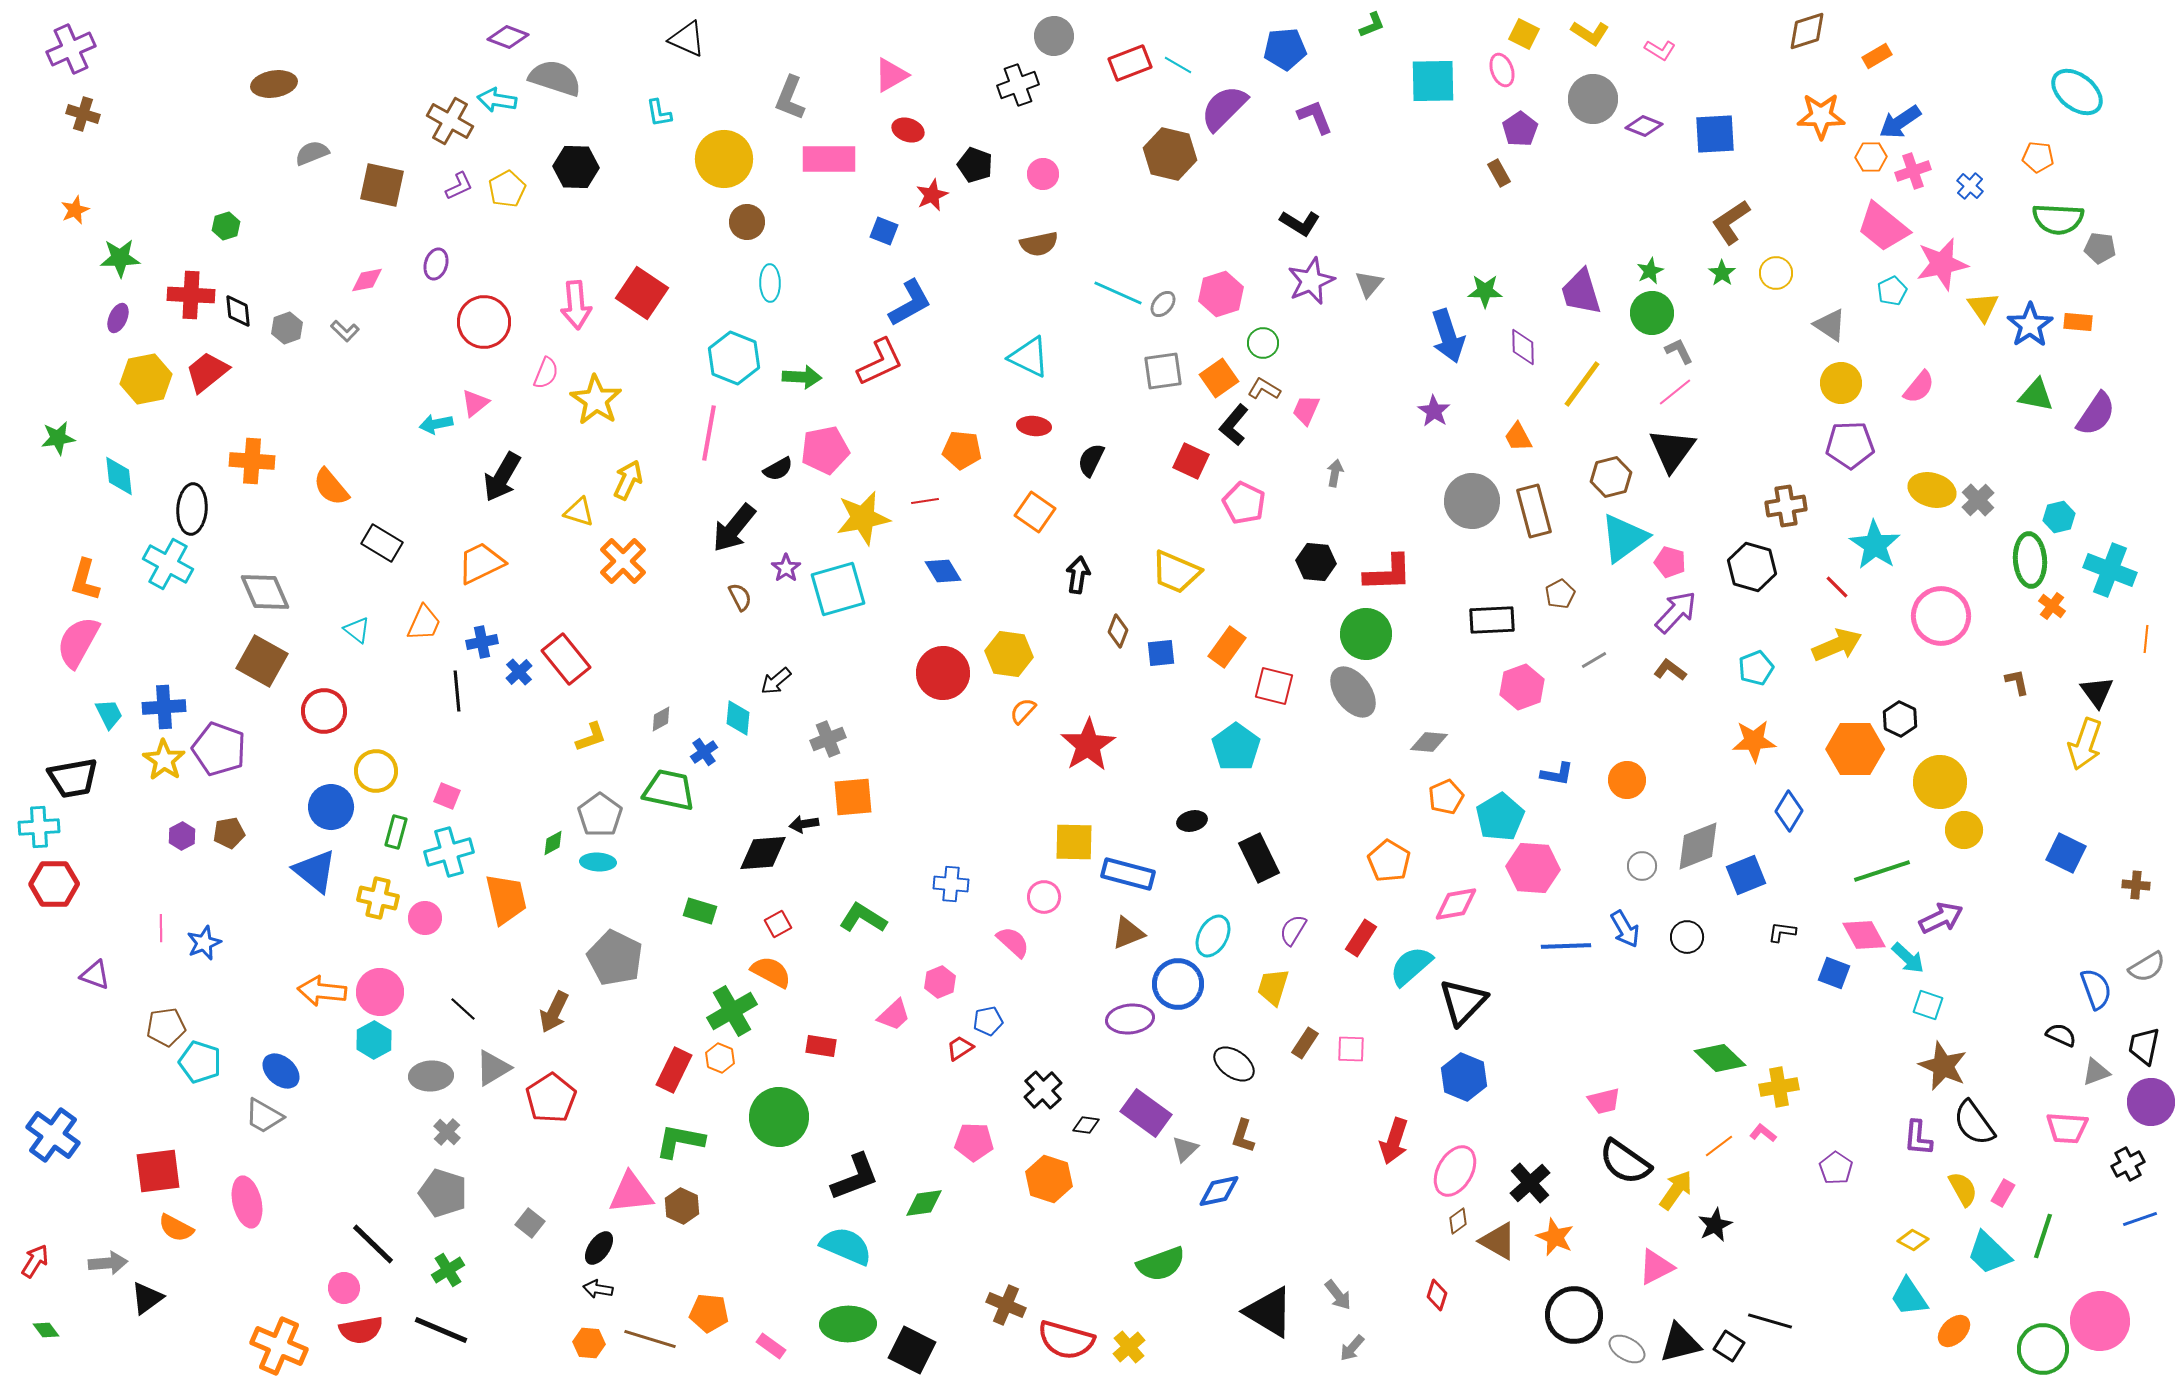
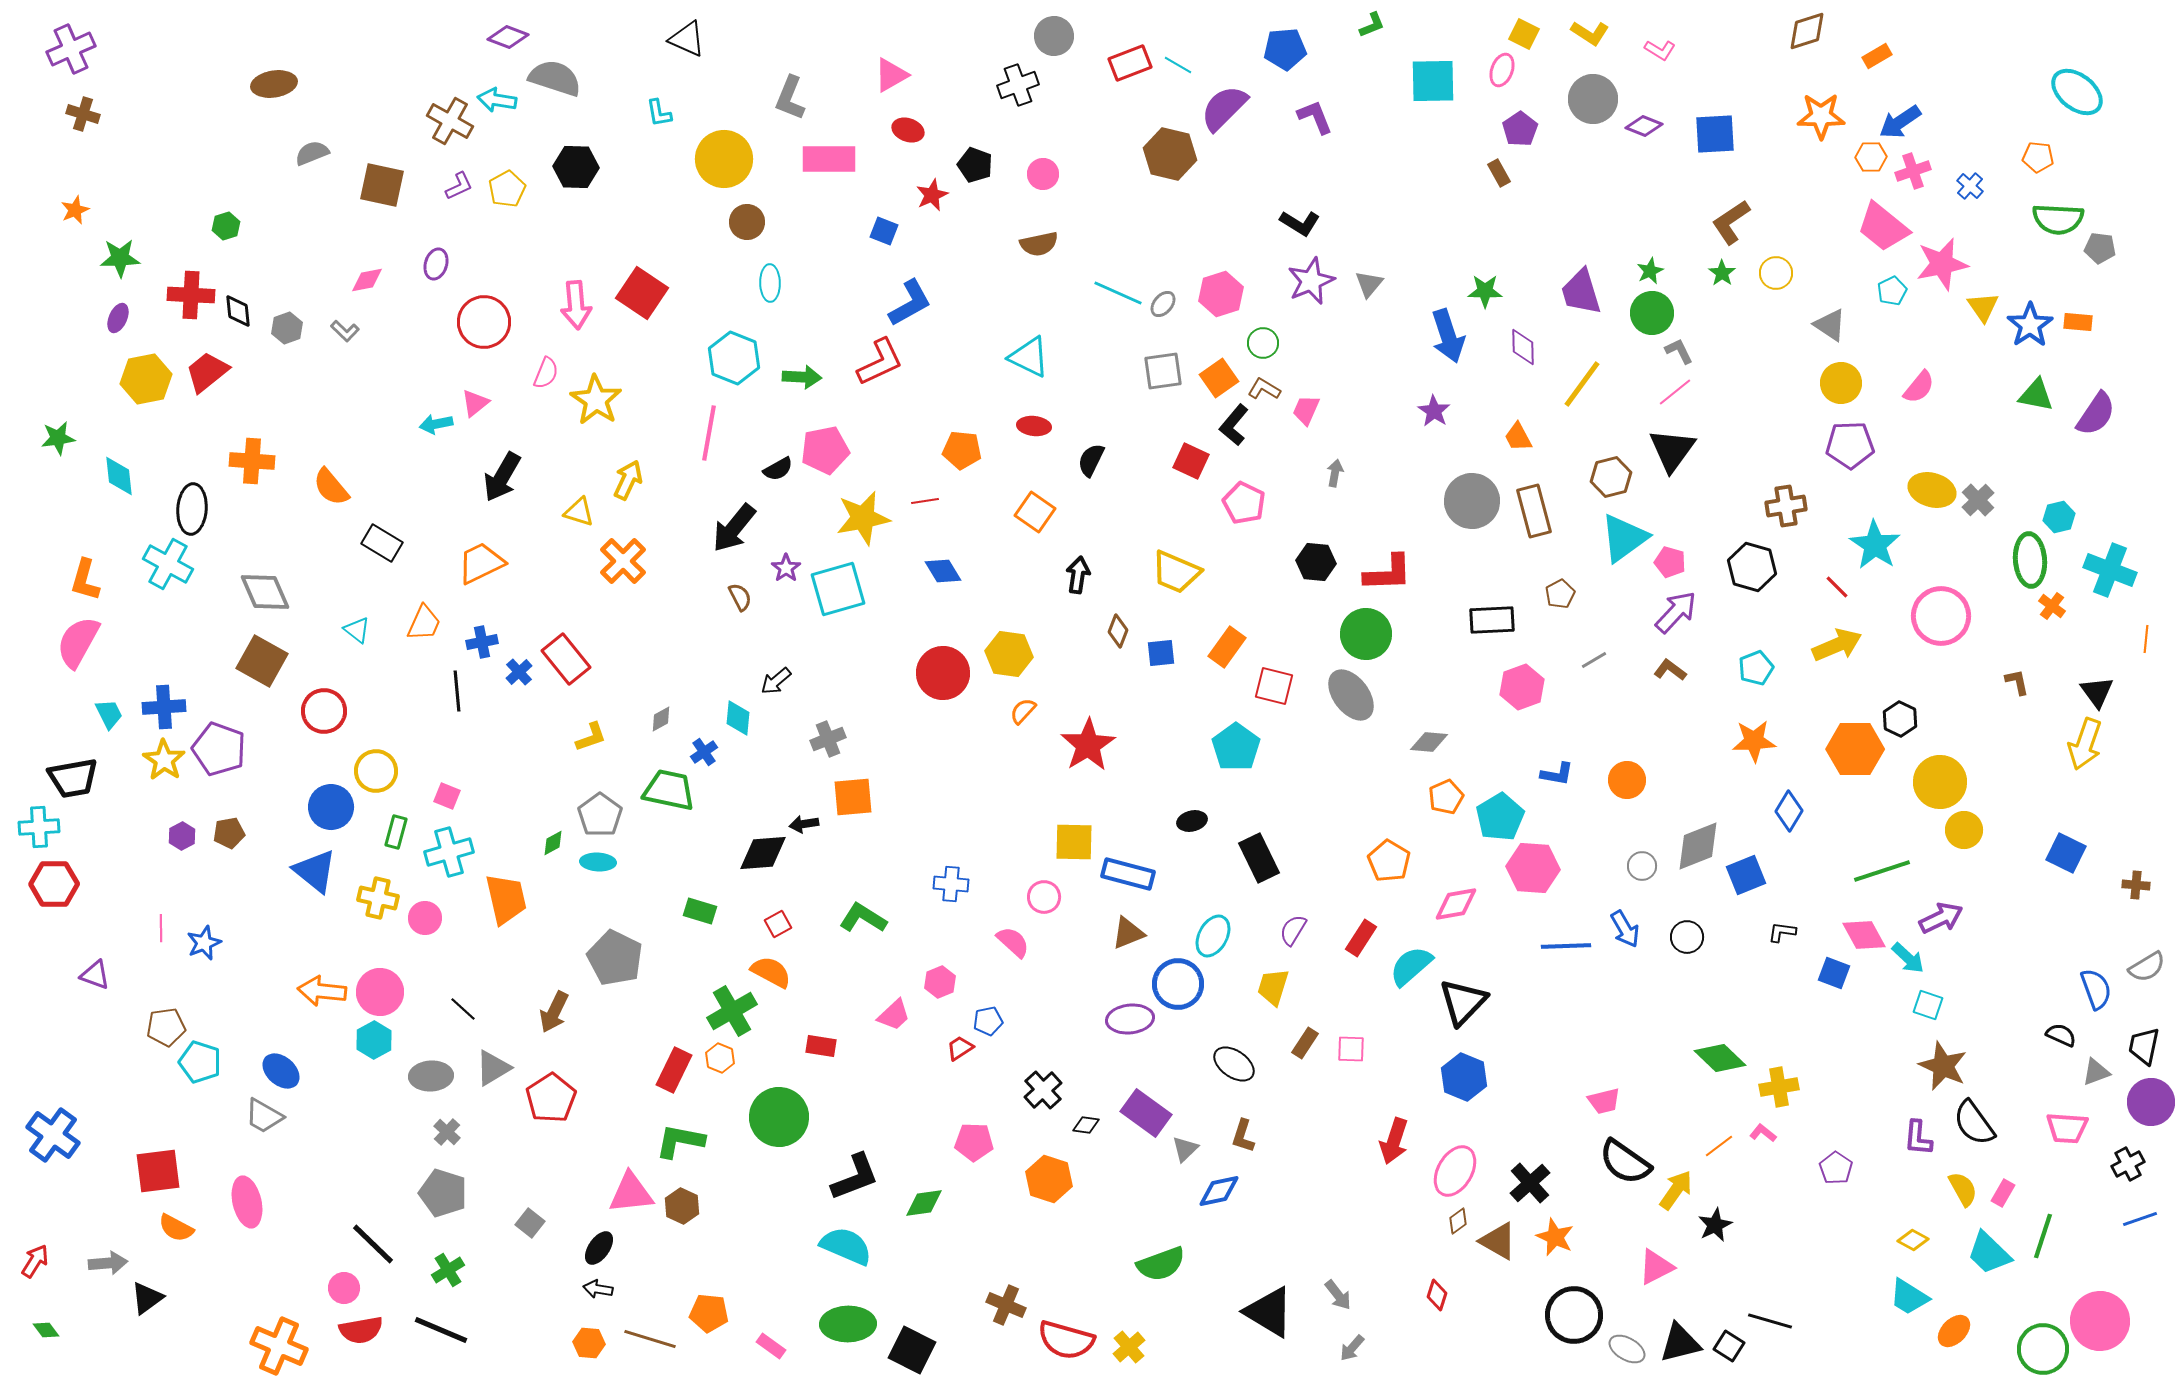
pink ellipse at (1502, 70): rotated 40 degrees clockwise
gray ellipse at (1353, 692): moved 2 px left, 3 px down
cyan trapezoid at (1909, 1297): rotated 24 degrees counterclockwise
